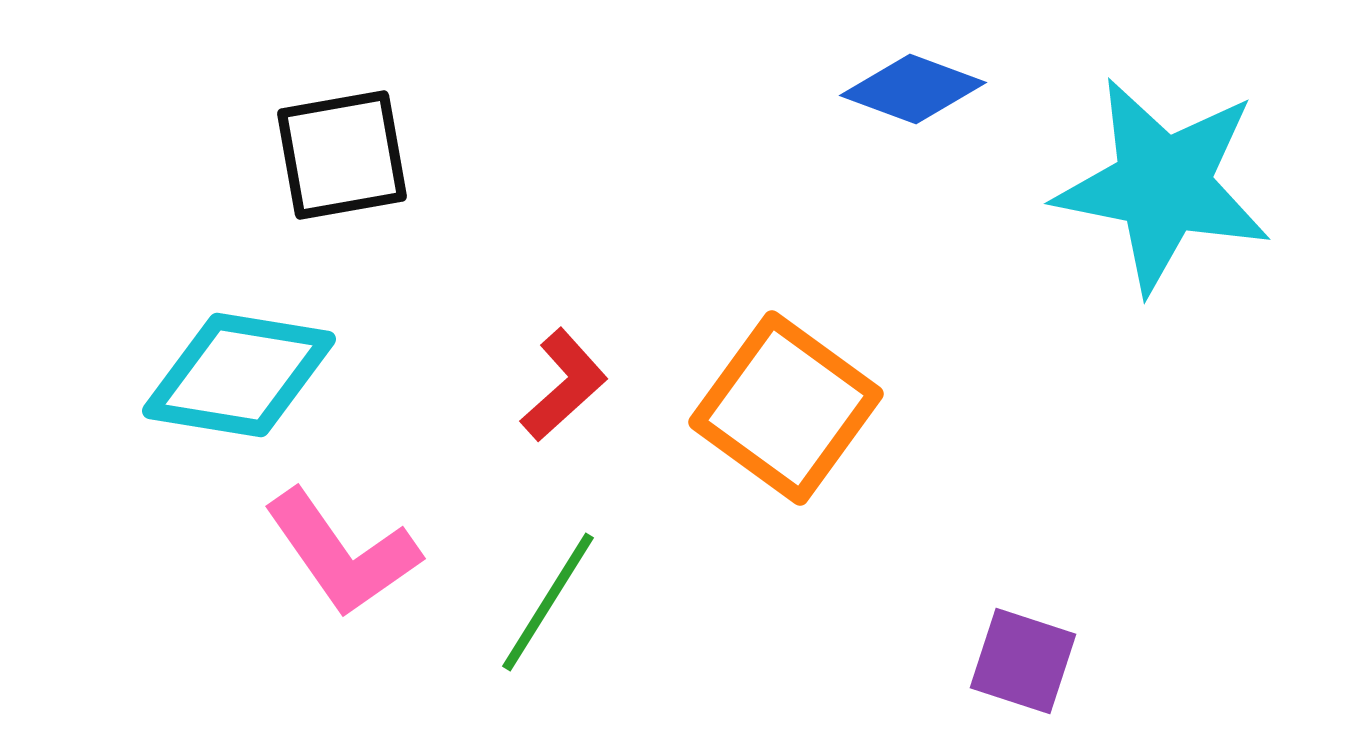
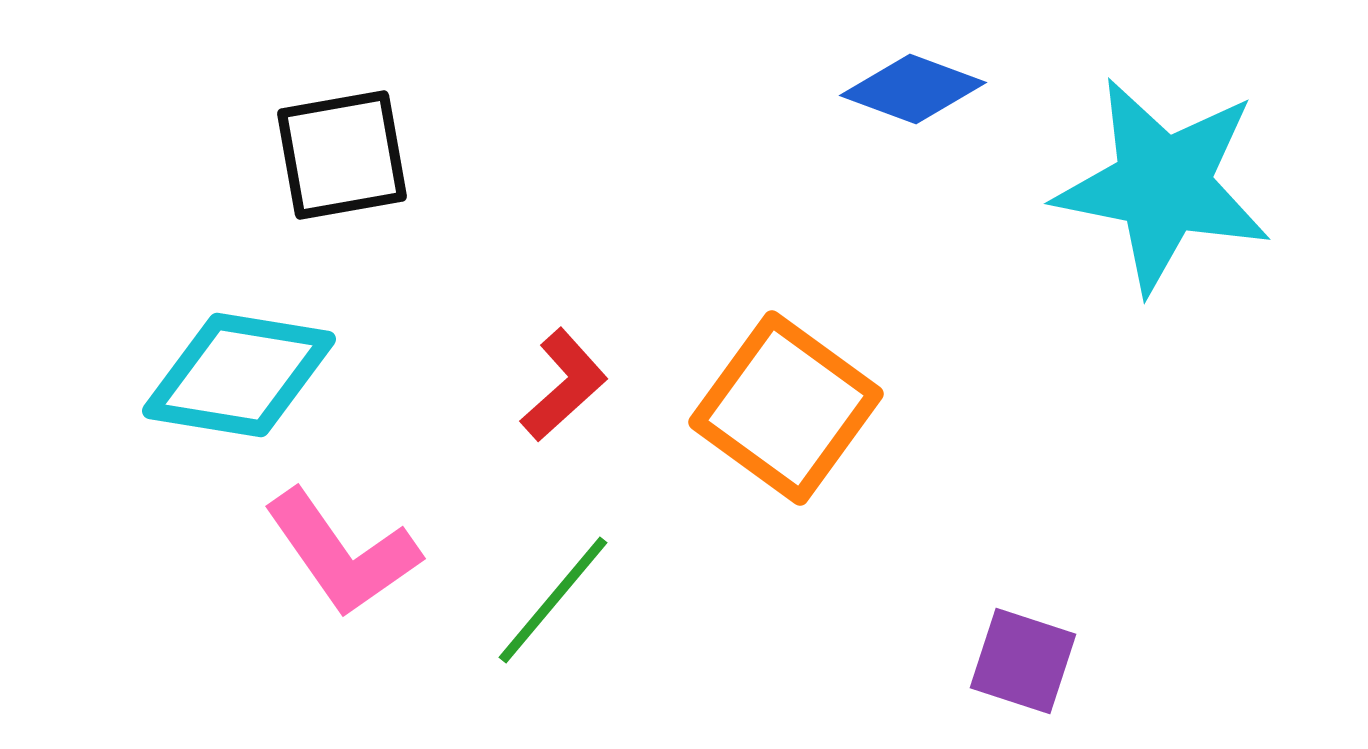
green line: moved 5 px right, 2 px up; rotated 8 degrees clockwise
